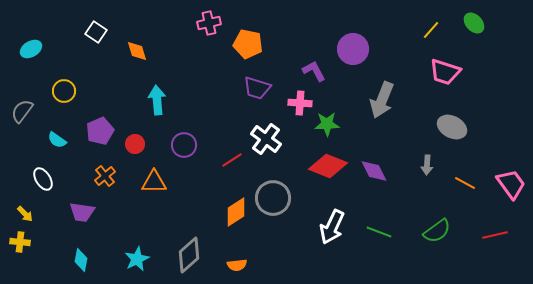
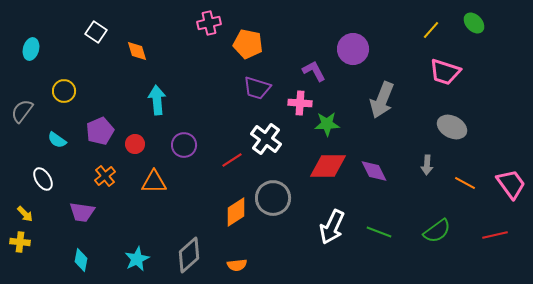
cyan ellipse at (31, 49): rotated 45 degrees counterclockwise
red diamond at (328, 166): rotated 21 degrees counterclockwise
